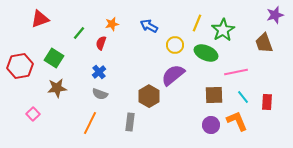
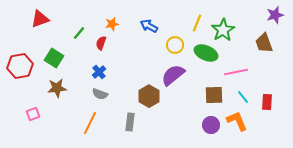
pink square: rotated 24 degrees clockwise
